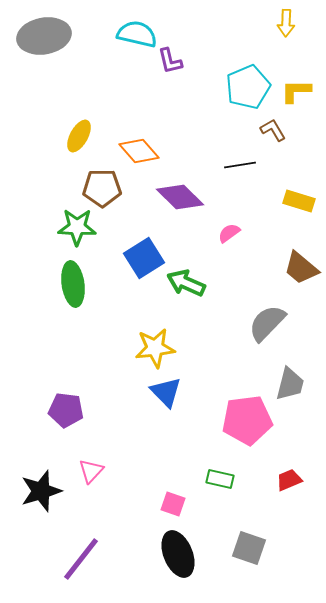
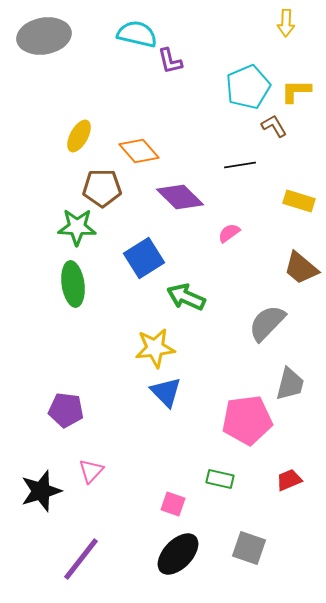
brown L-shape: moved 1 px right, 4 px up
green arrow: moved 14 px down
black ellipse: rotated 66 degrees clockwise
